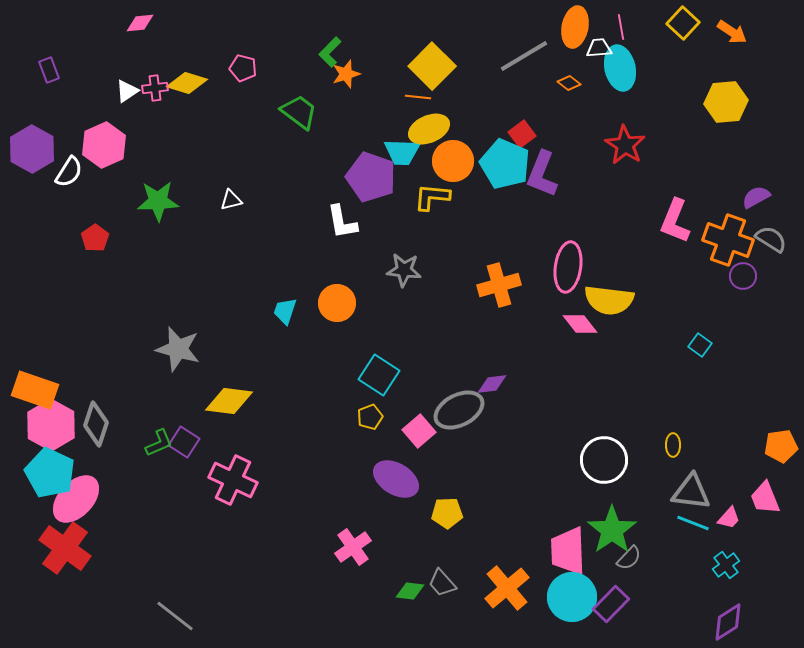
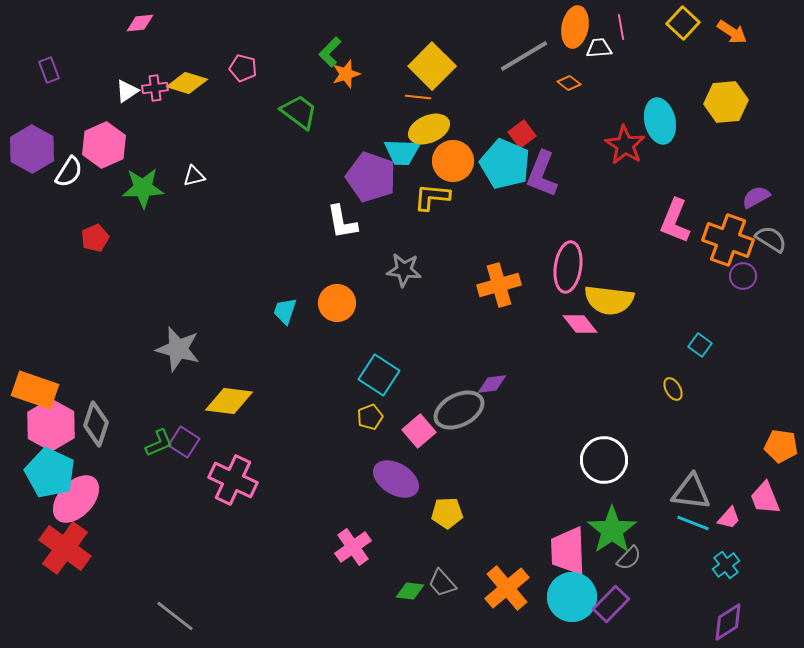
cyan ellipse at (620, 68): moved 40 px right, 53 px down
white triangle at (231, 200): moved 37 px left, 24 px up
green star at (158, 201): moved 15 px left, 13 px up
red pentagon at (95, 238): rotated 12 degrees clockwise
yellow ellipse at (673, 445): moved 56 px up; rotated 30 degrees counterclockwise
orange pentagon at (781, 446): rotated 16 degrees clockwise
